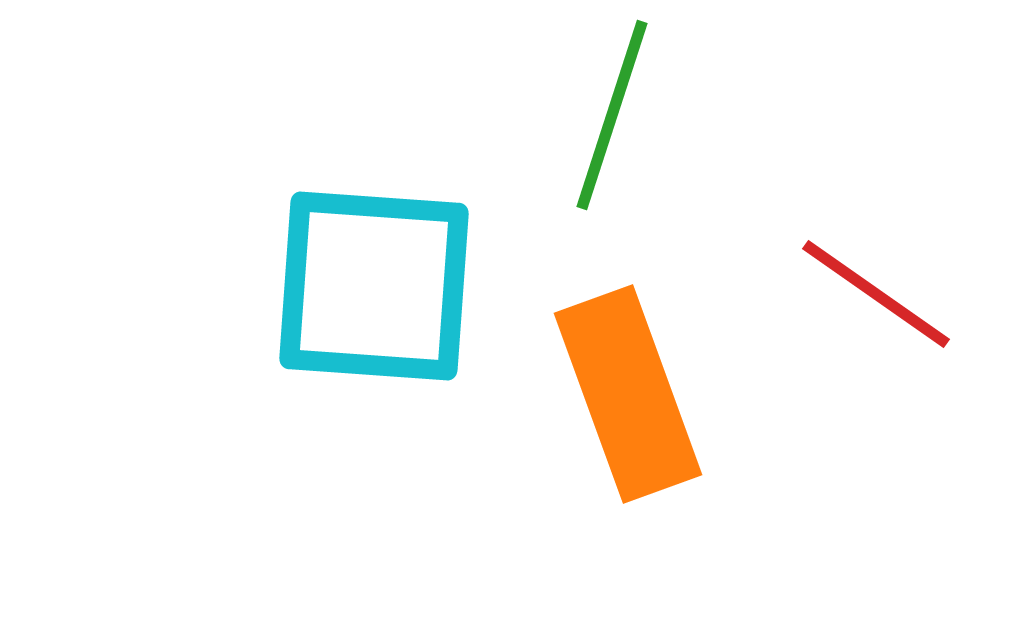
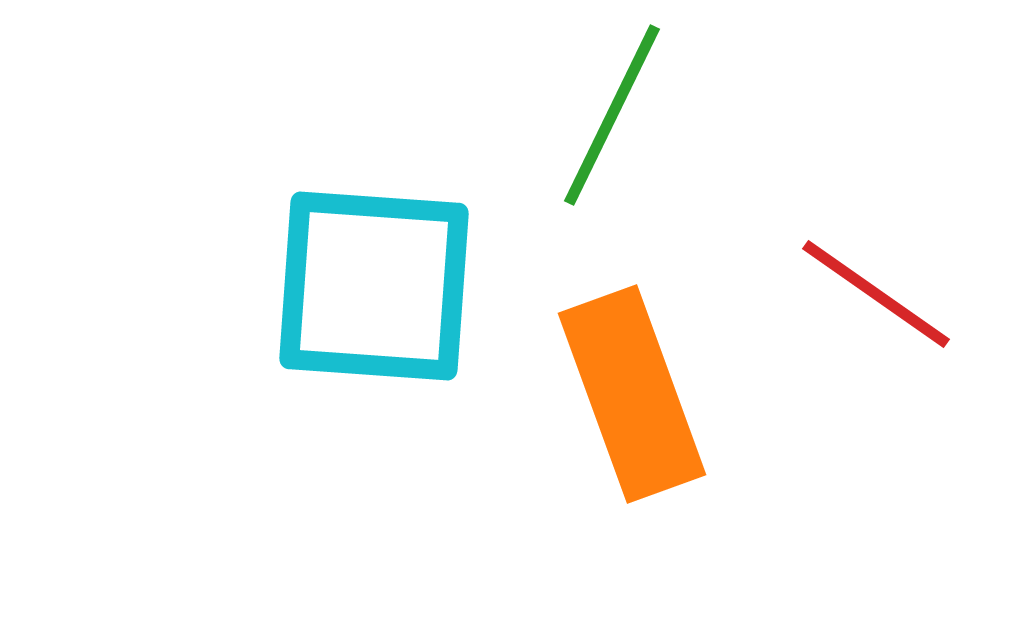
green line: rotated 8 degrees clockwise
orange rectangle: moved 4 px right
